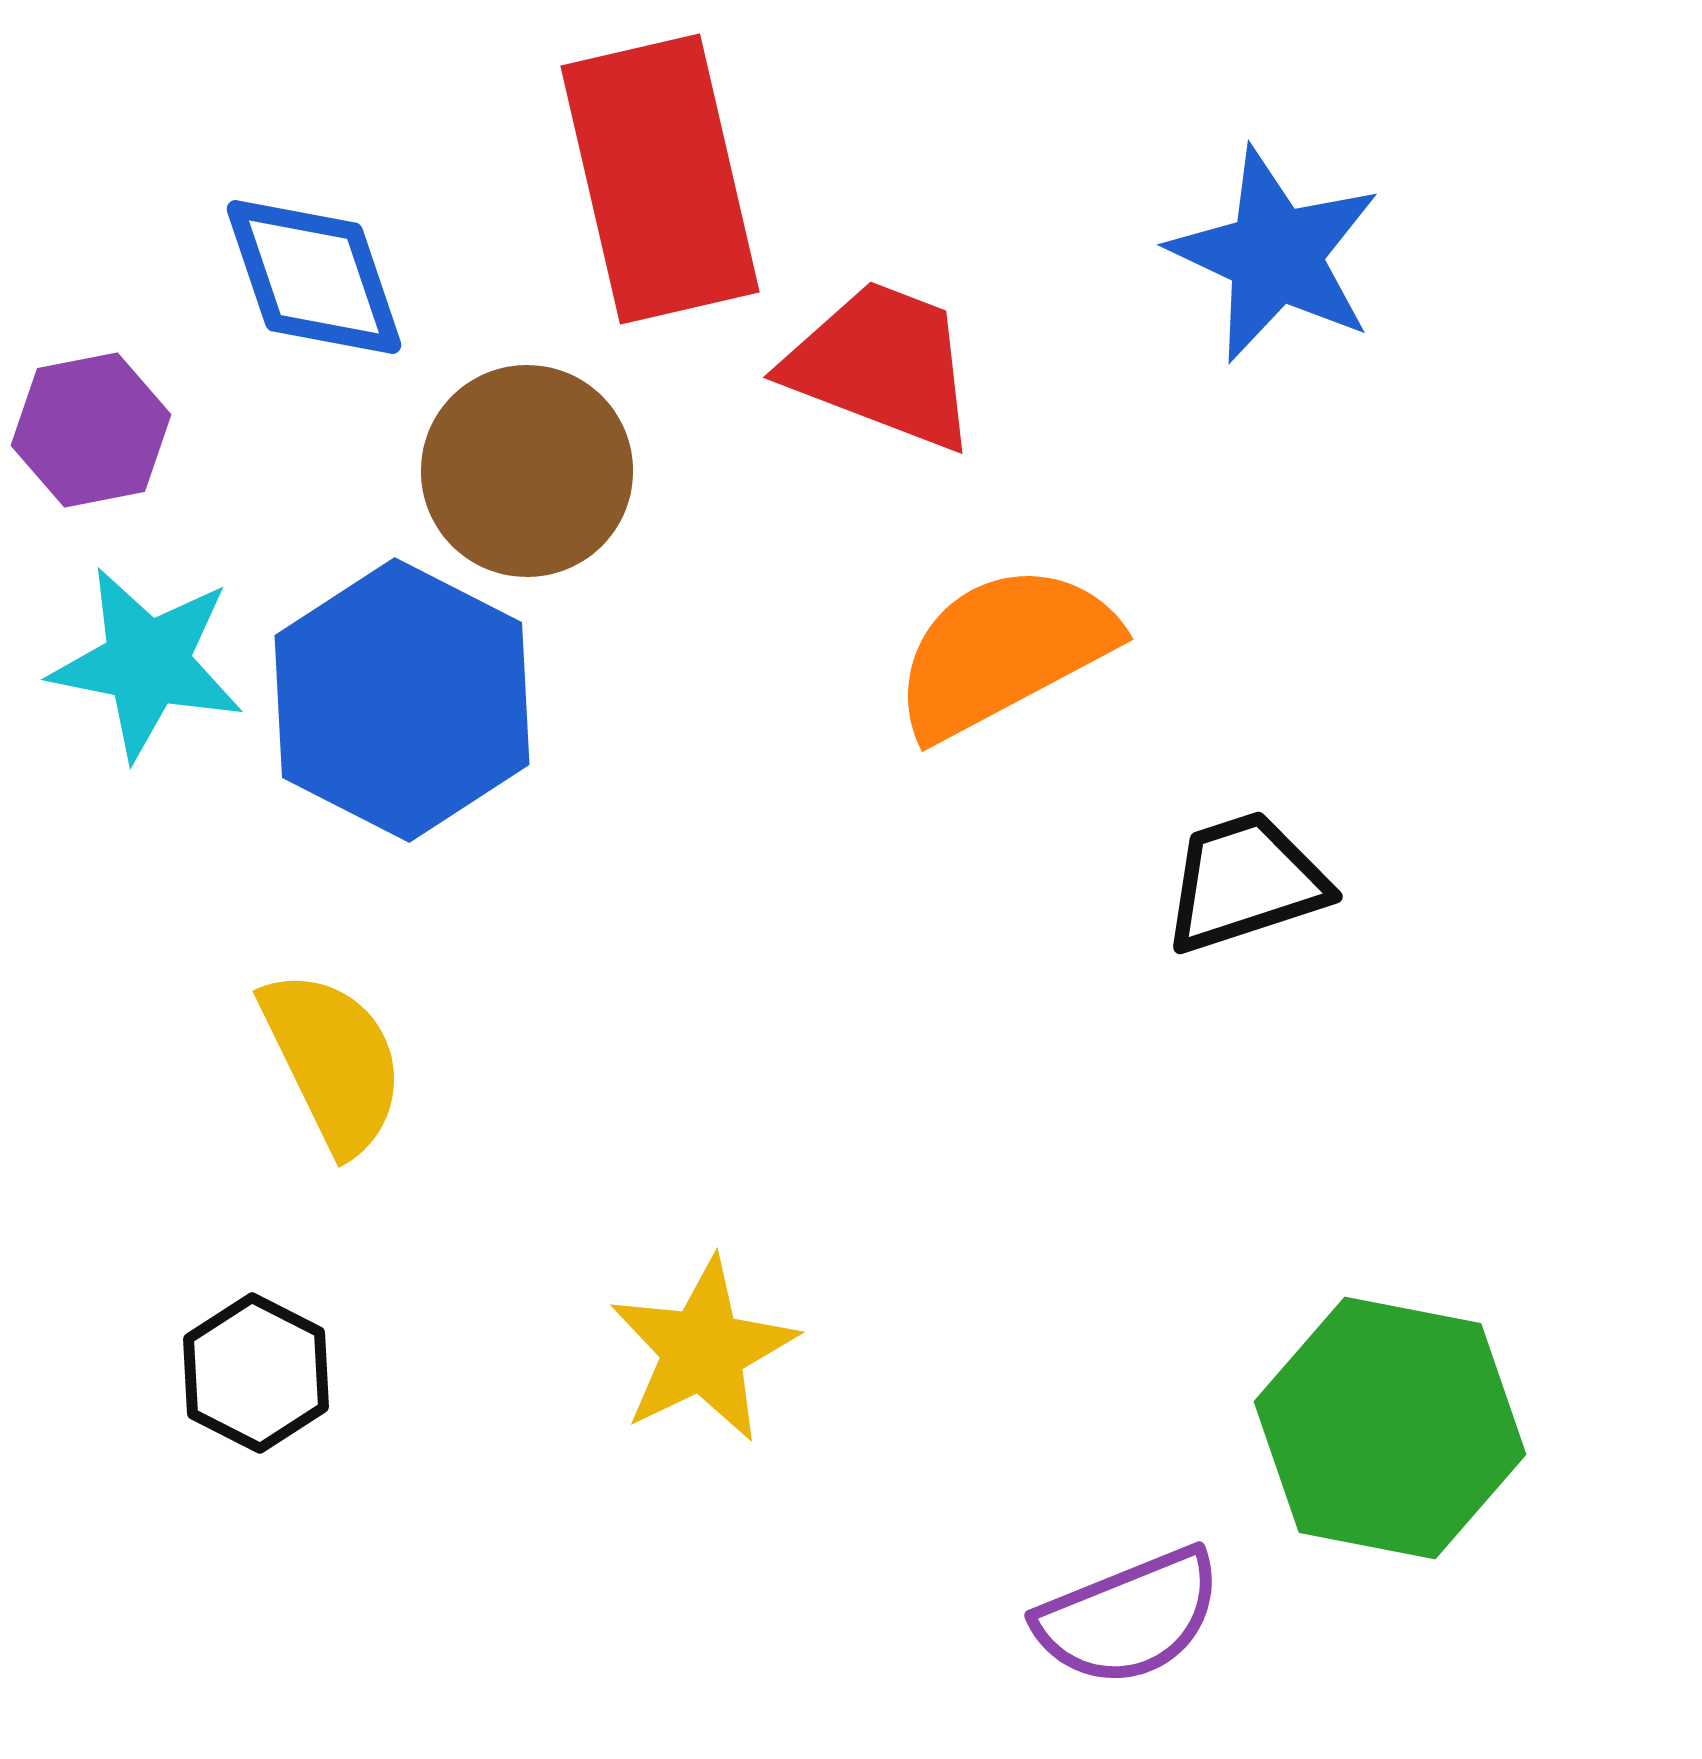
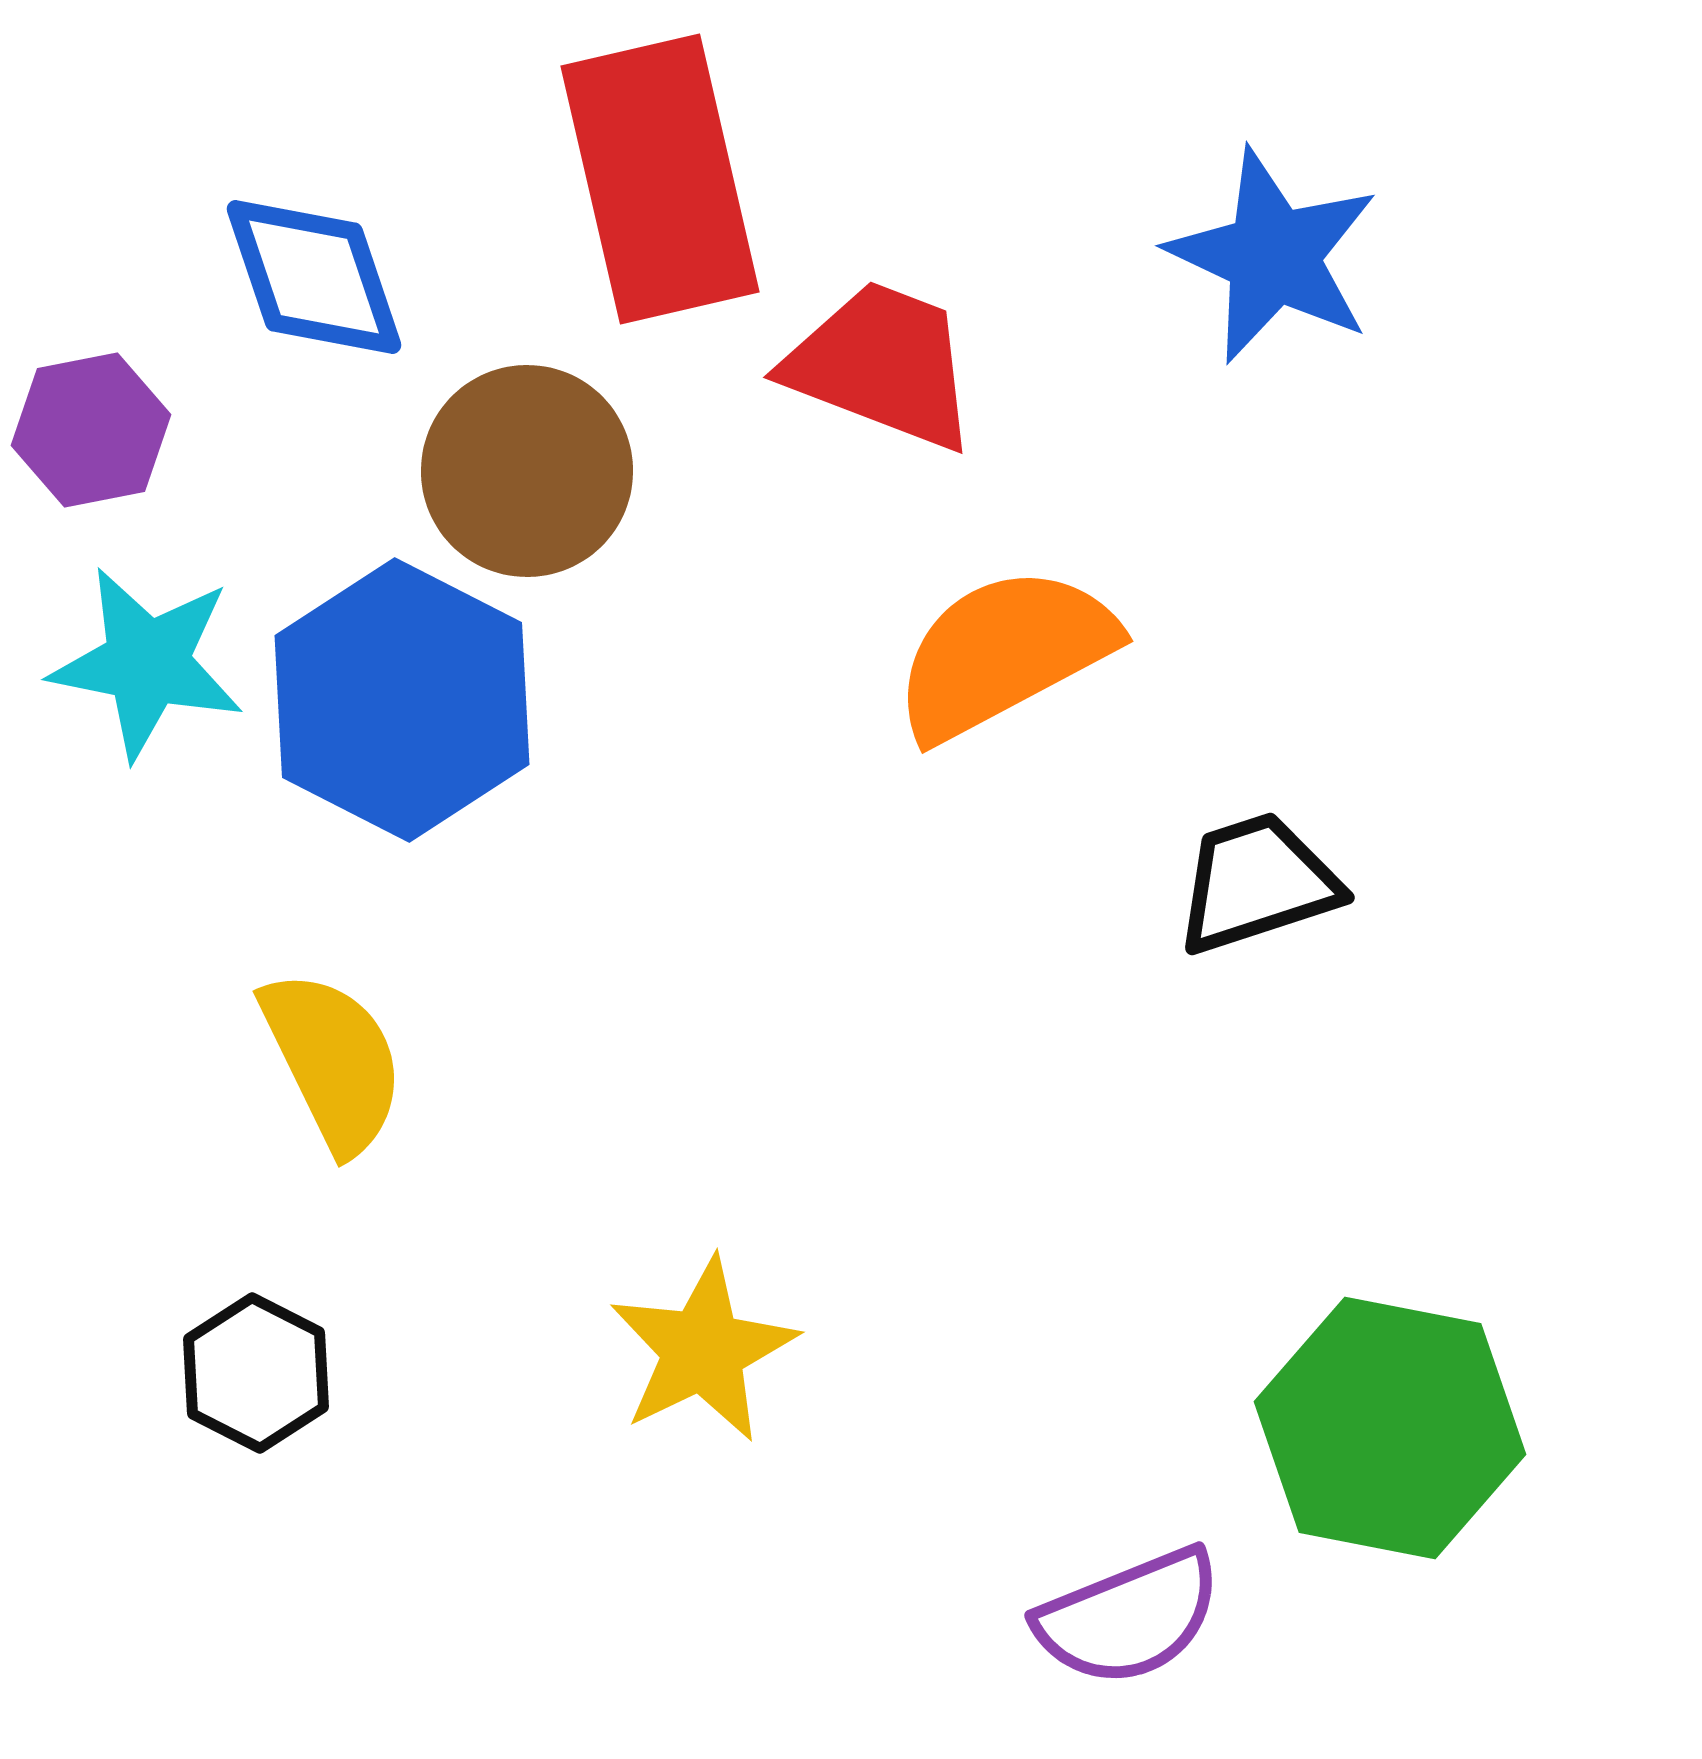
blue star: moved 2 px left, 1 px down
orange semicircle: moved 2 px down
black trapezoid: moved 12 px right, 1 px down
